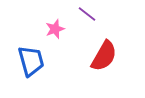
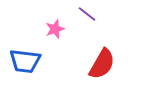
red semicircle: moved 2 px left, 8 px down
blue trapezoid: moved 6 px left; rotated 112 degrees clockwise
